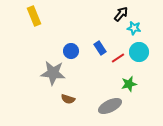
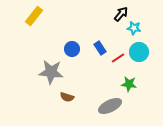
yellow rectangle: rotated 60 degrees clockwise
blue circle: moved 1 px right, 2 px up
gray star: moved 2 px left, 1 px up
green star: rotated 21 degrees clockwise
brown semicircle: moved 1 px left, 2 px up
